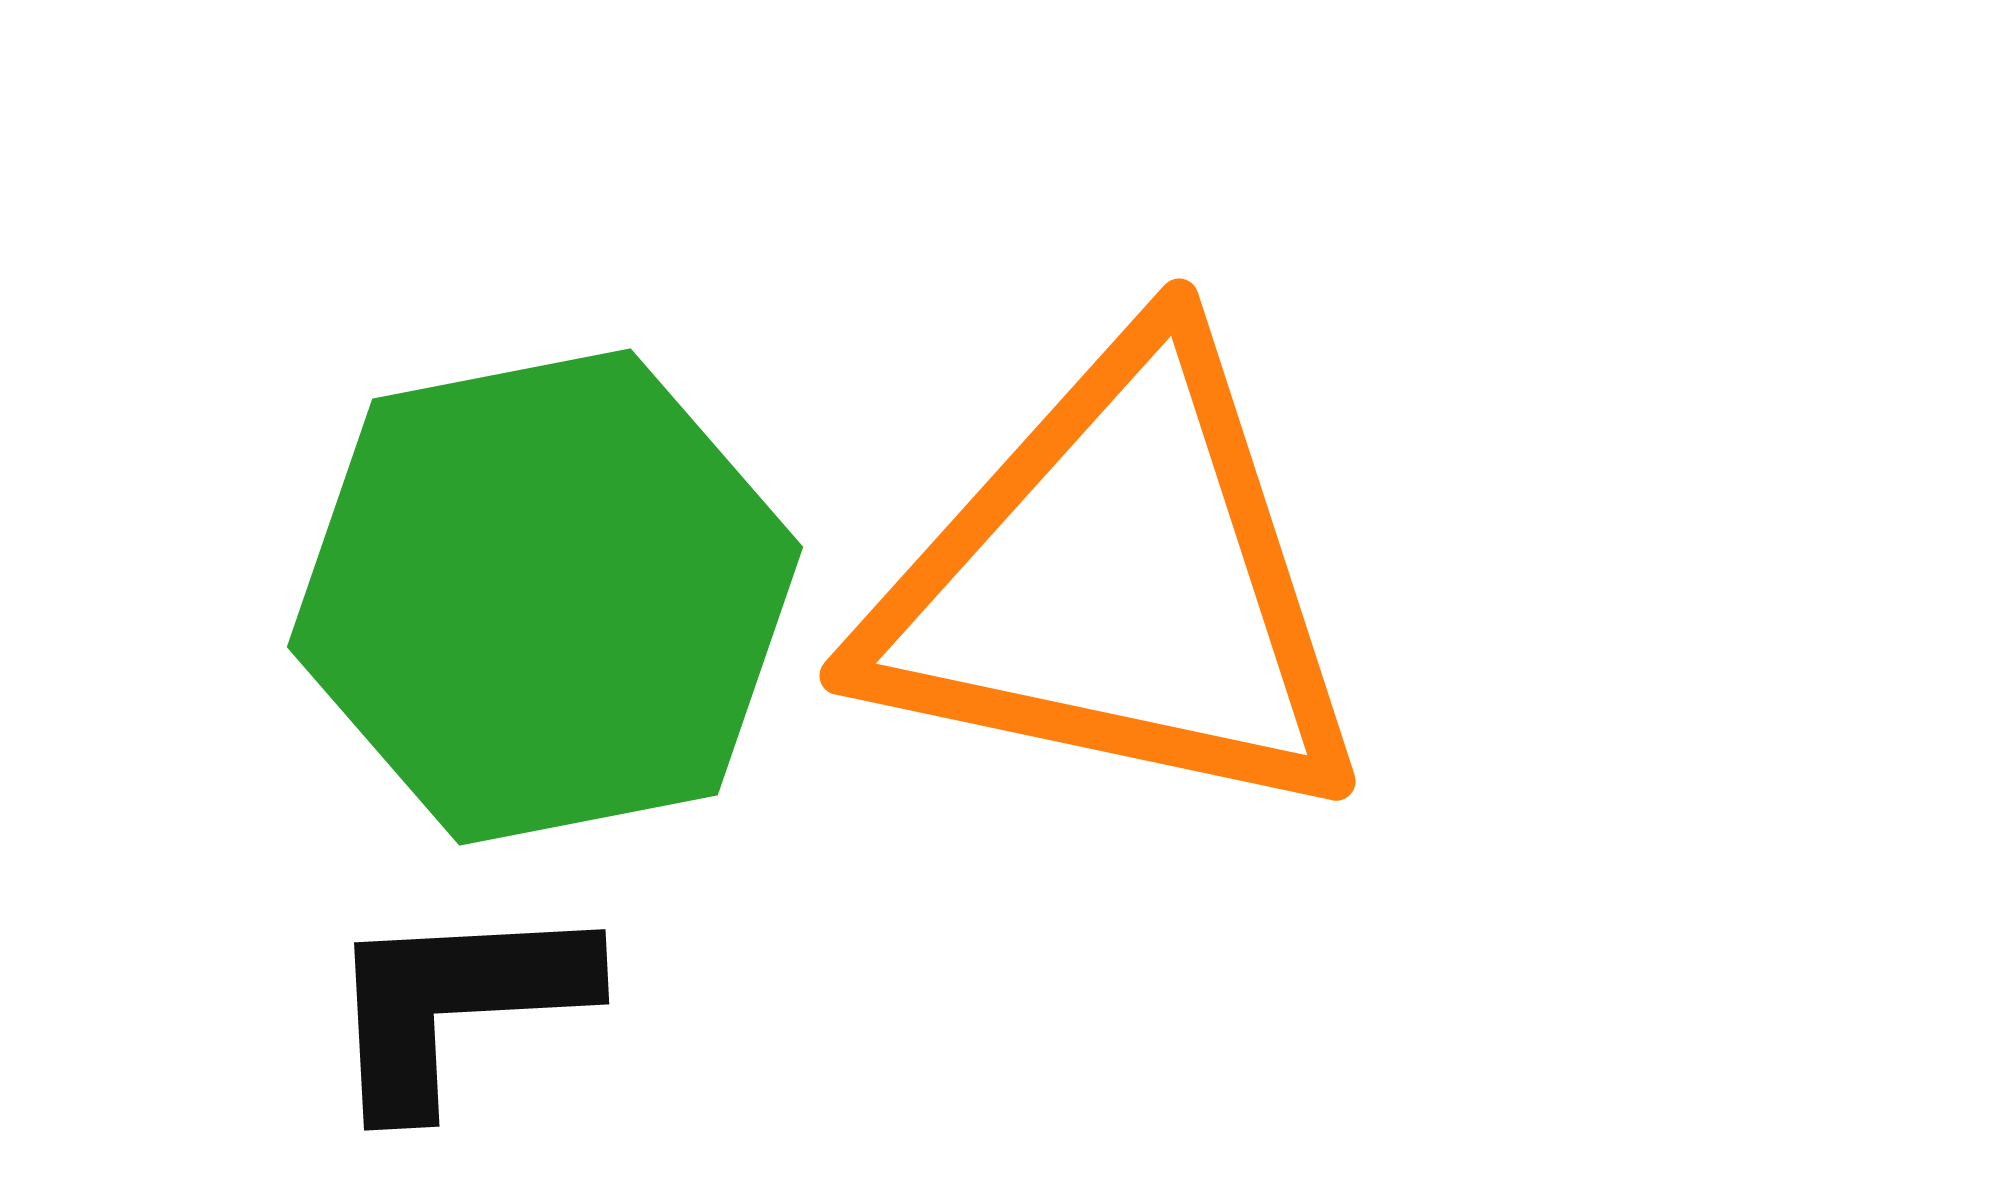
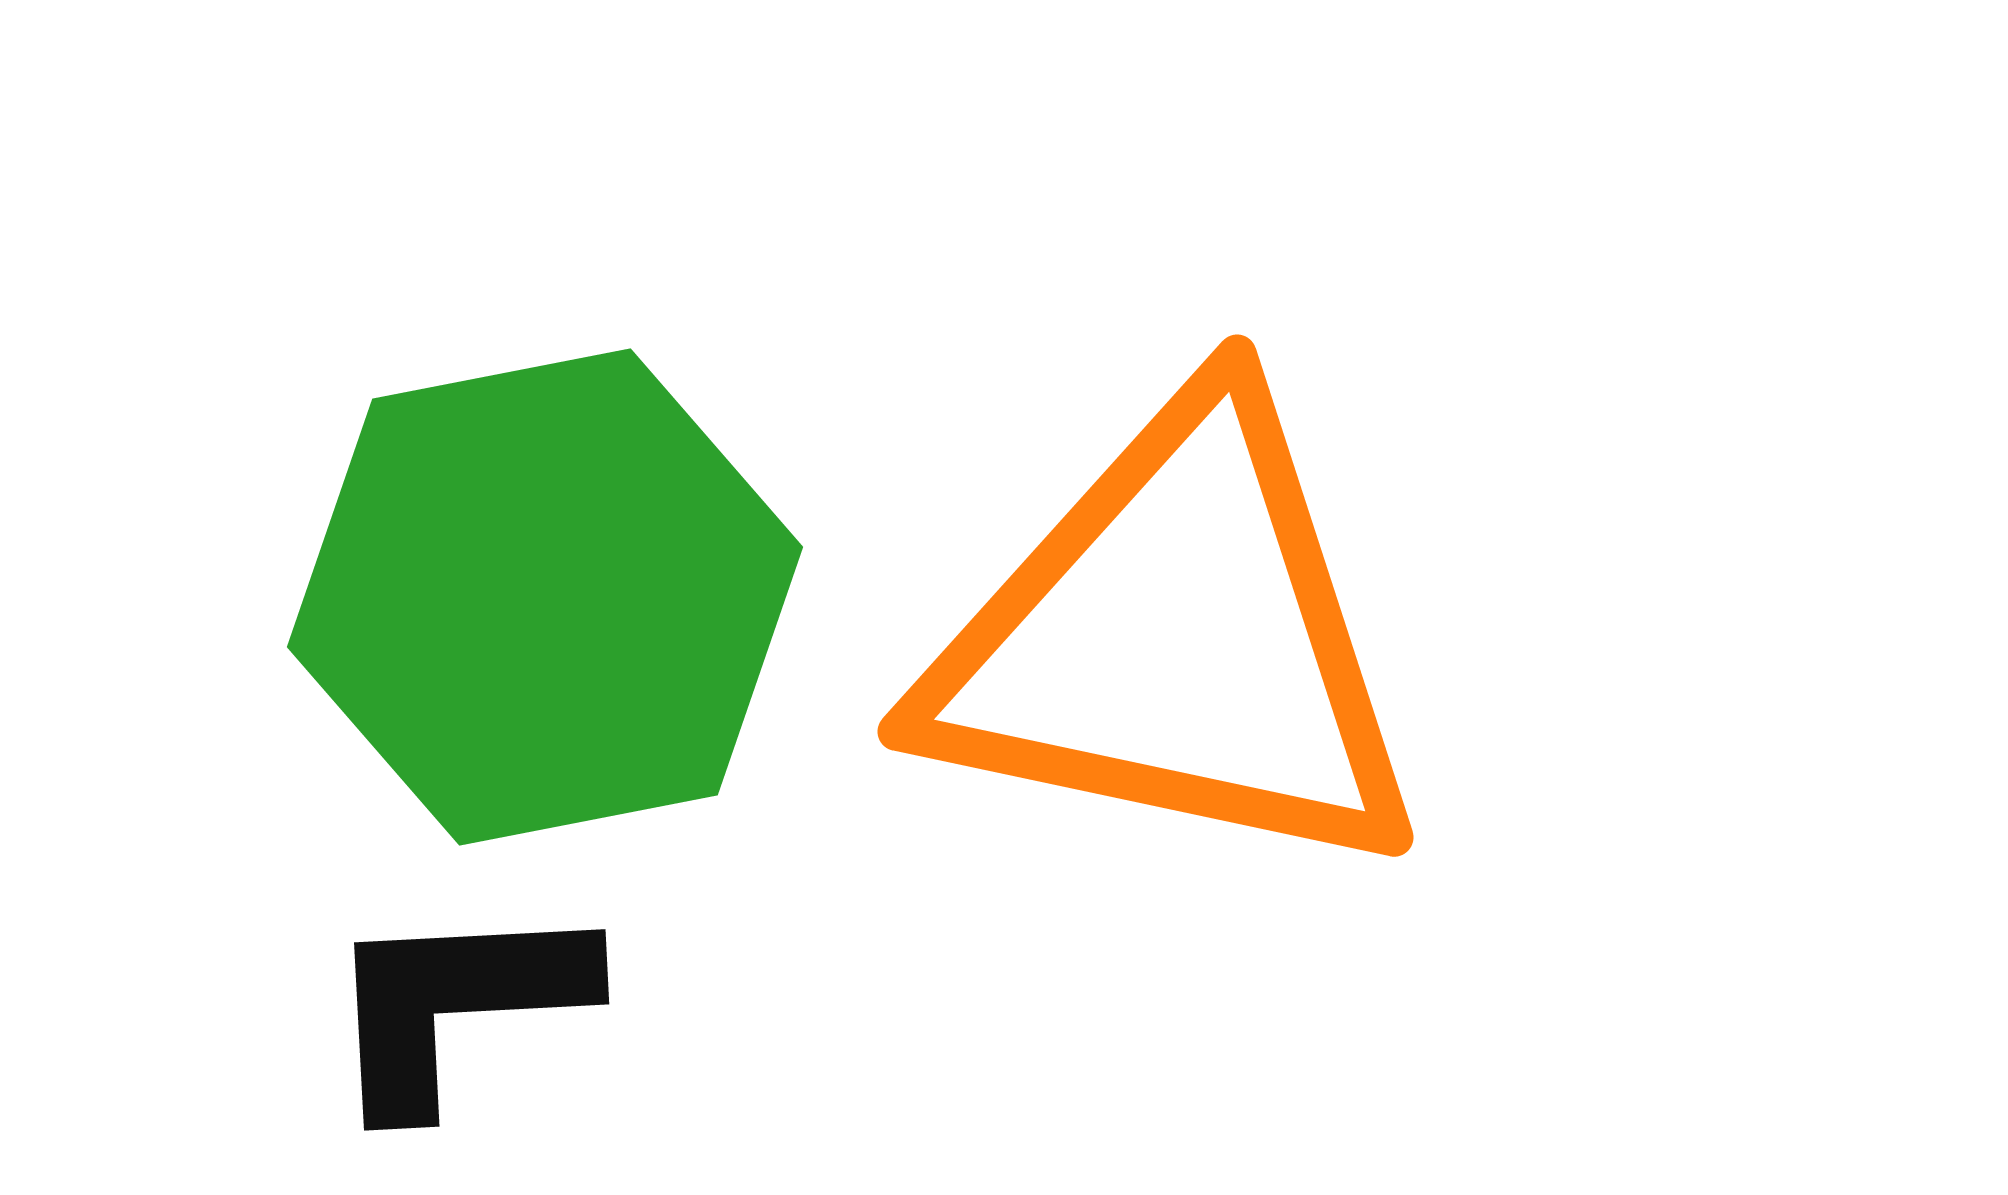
orange triangle: moved 58 px right, 56 px down
